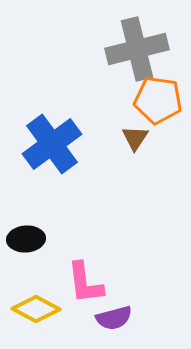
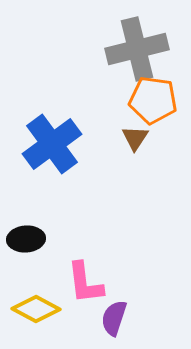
orange pentagon: moved 5 px left
purple semicircle: rotated 123 degrees clockwise
